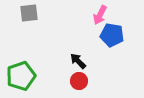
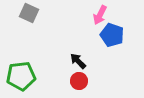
gray square: rotated 30 degrees clockwise
blue pentagon: rotated 10 degrees clockwise
green pentagon: rotated 12 degrees clockwise
